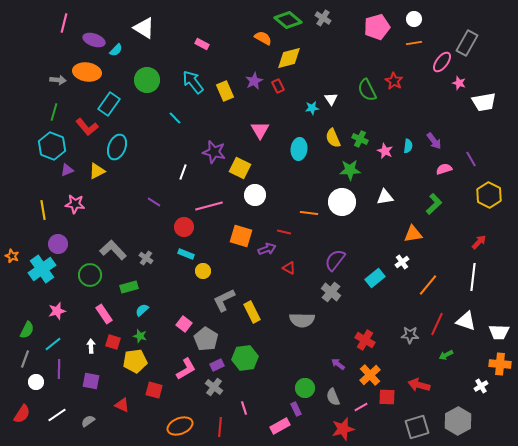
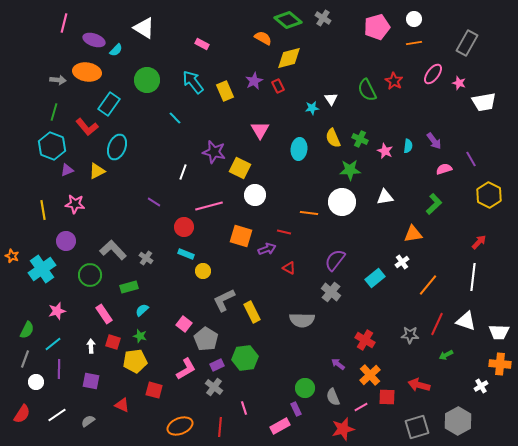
pink ellipse at (442, 62): moved 9 px left, 12 px down
purple circle at (58, 244): moved 8 px right, 3 px up
